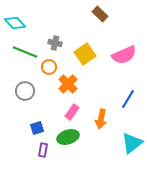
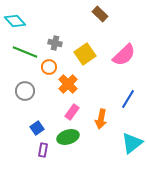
cyan diamond: moved 2 px up
pink semicircle: rotated 20 degrees counterclockwise
blue square: rotated 16 degrees counterclockwise
